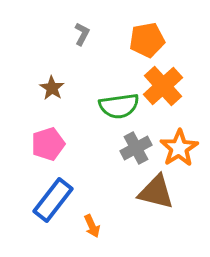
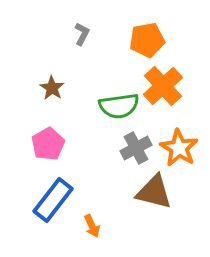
pink pentagon: rotated 12 degrees counterclockwise
orange star: rotated 9 degrees counterclockwise
brown triangle: moved 2 px left
